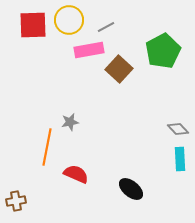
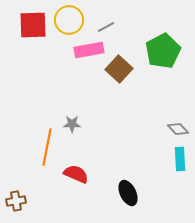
gray star: moved 2 px right, 2 px down; rotated 12 degrees clockwise
black ellipse: moved 3 px left, 4 px down; rotated 25 degrees clockwise
